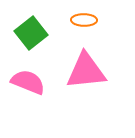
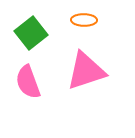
pink triangle: rotated 12 degrees counterclockwise
pink semicircle: rotated 132 degrees counterclockwise
